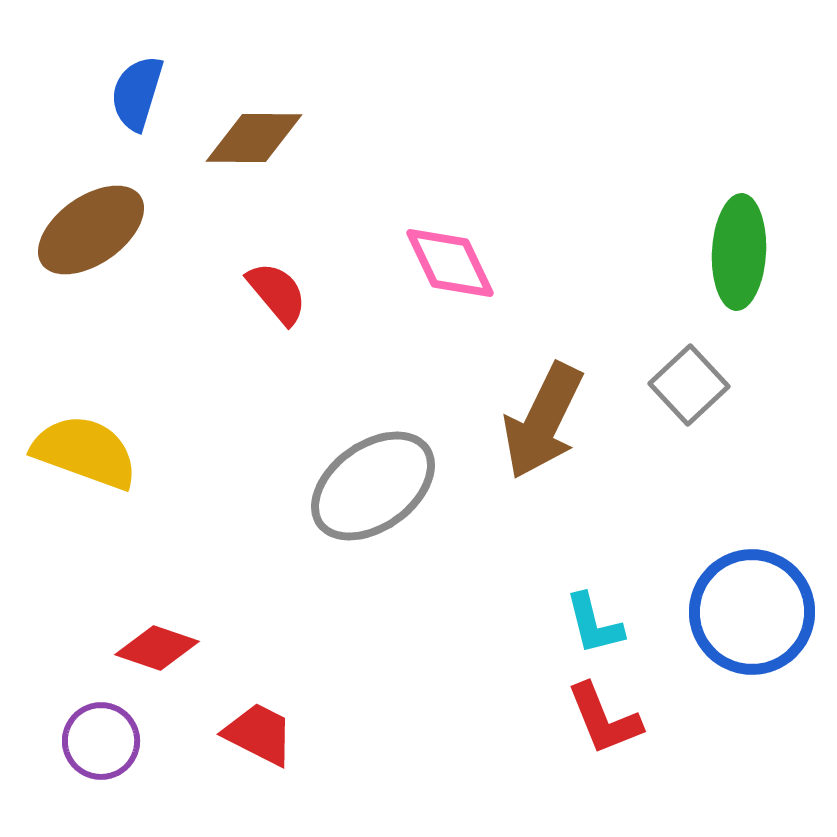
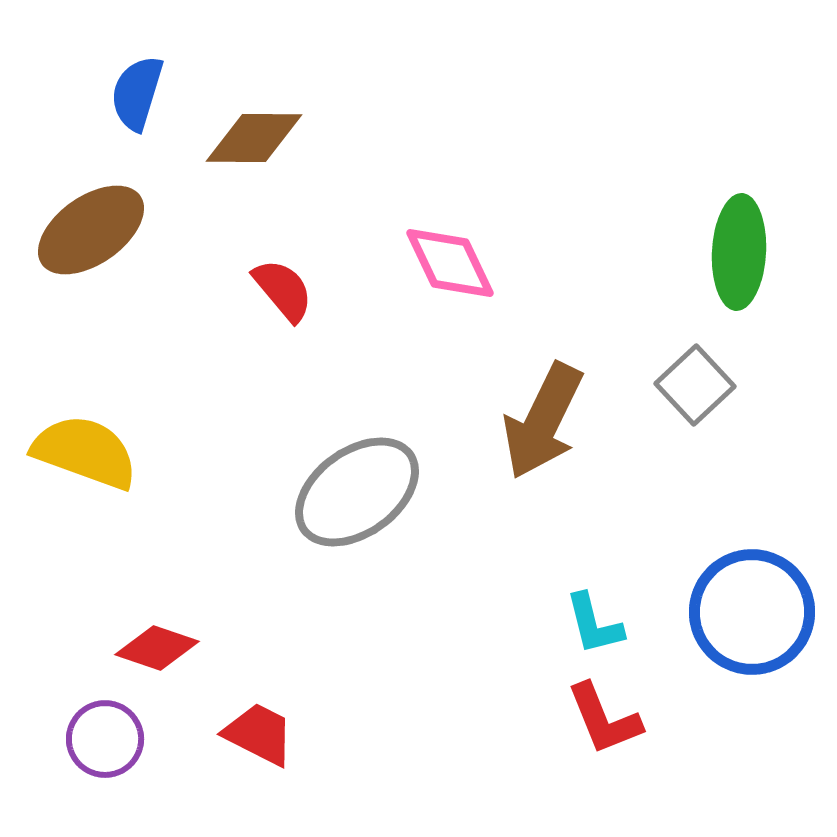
red semicircle: moved 6 px right, 3 px up
gray square: moved 6 px right
gray ellipse: moved 16 px left, 6 px down
purple circle: moved 4 px right, 2 px up
